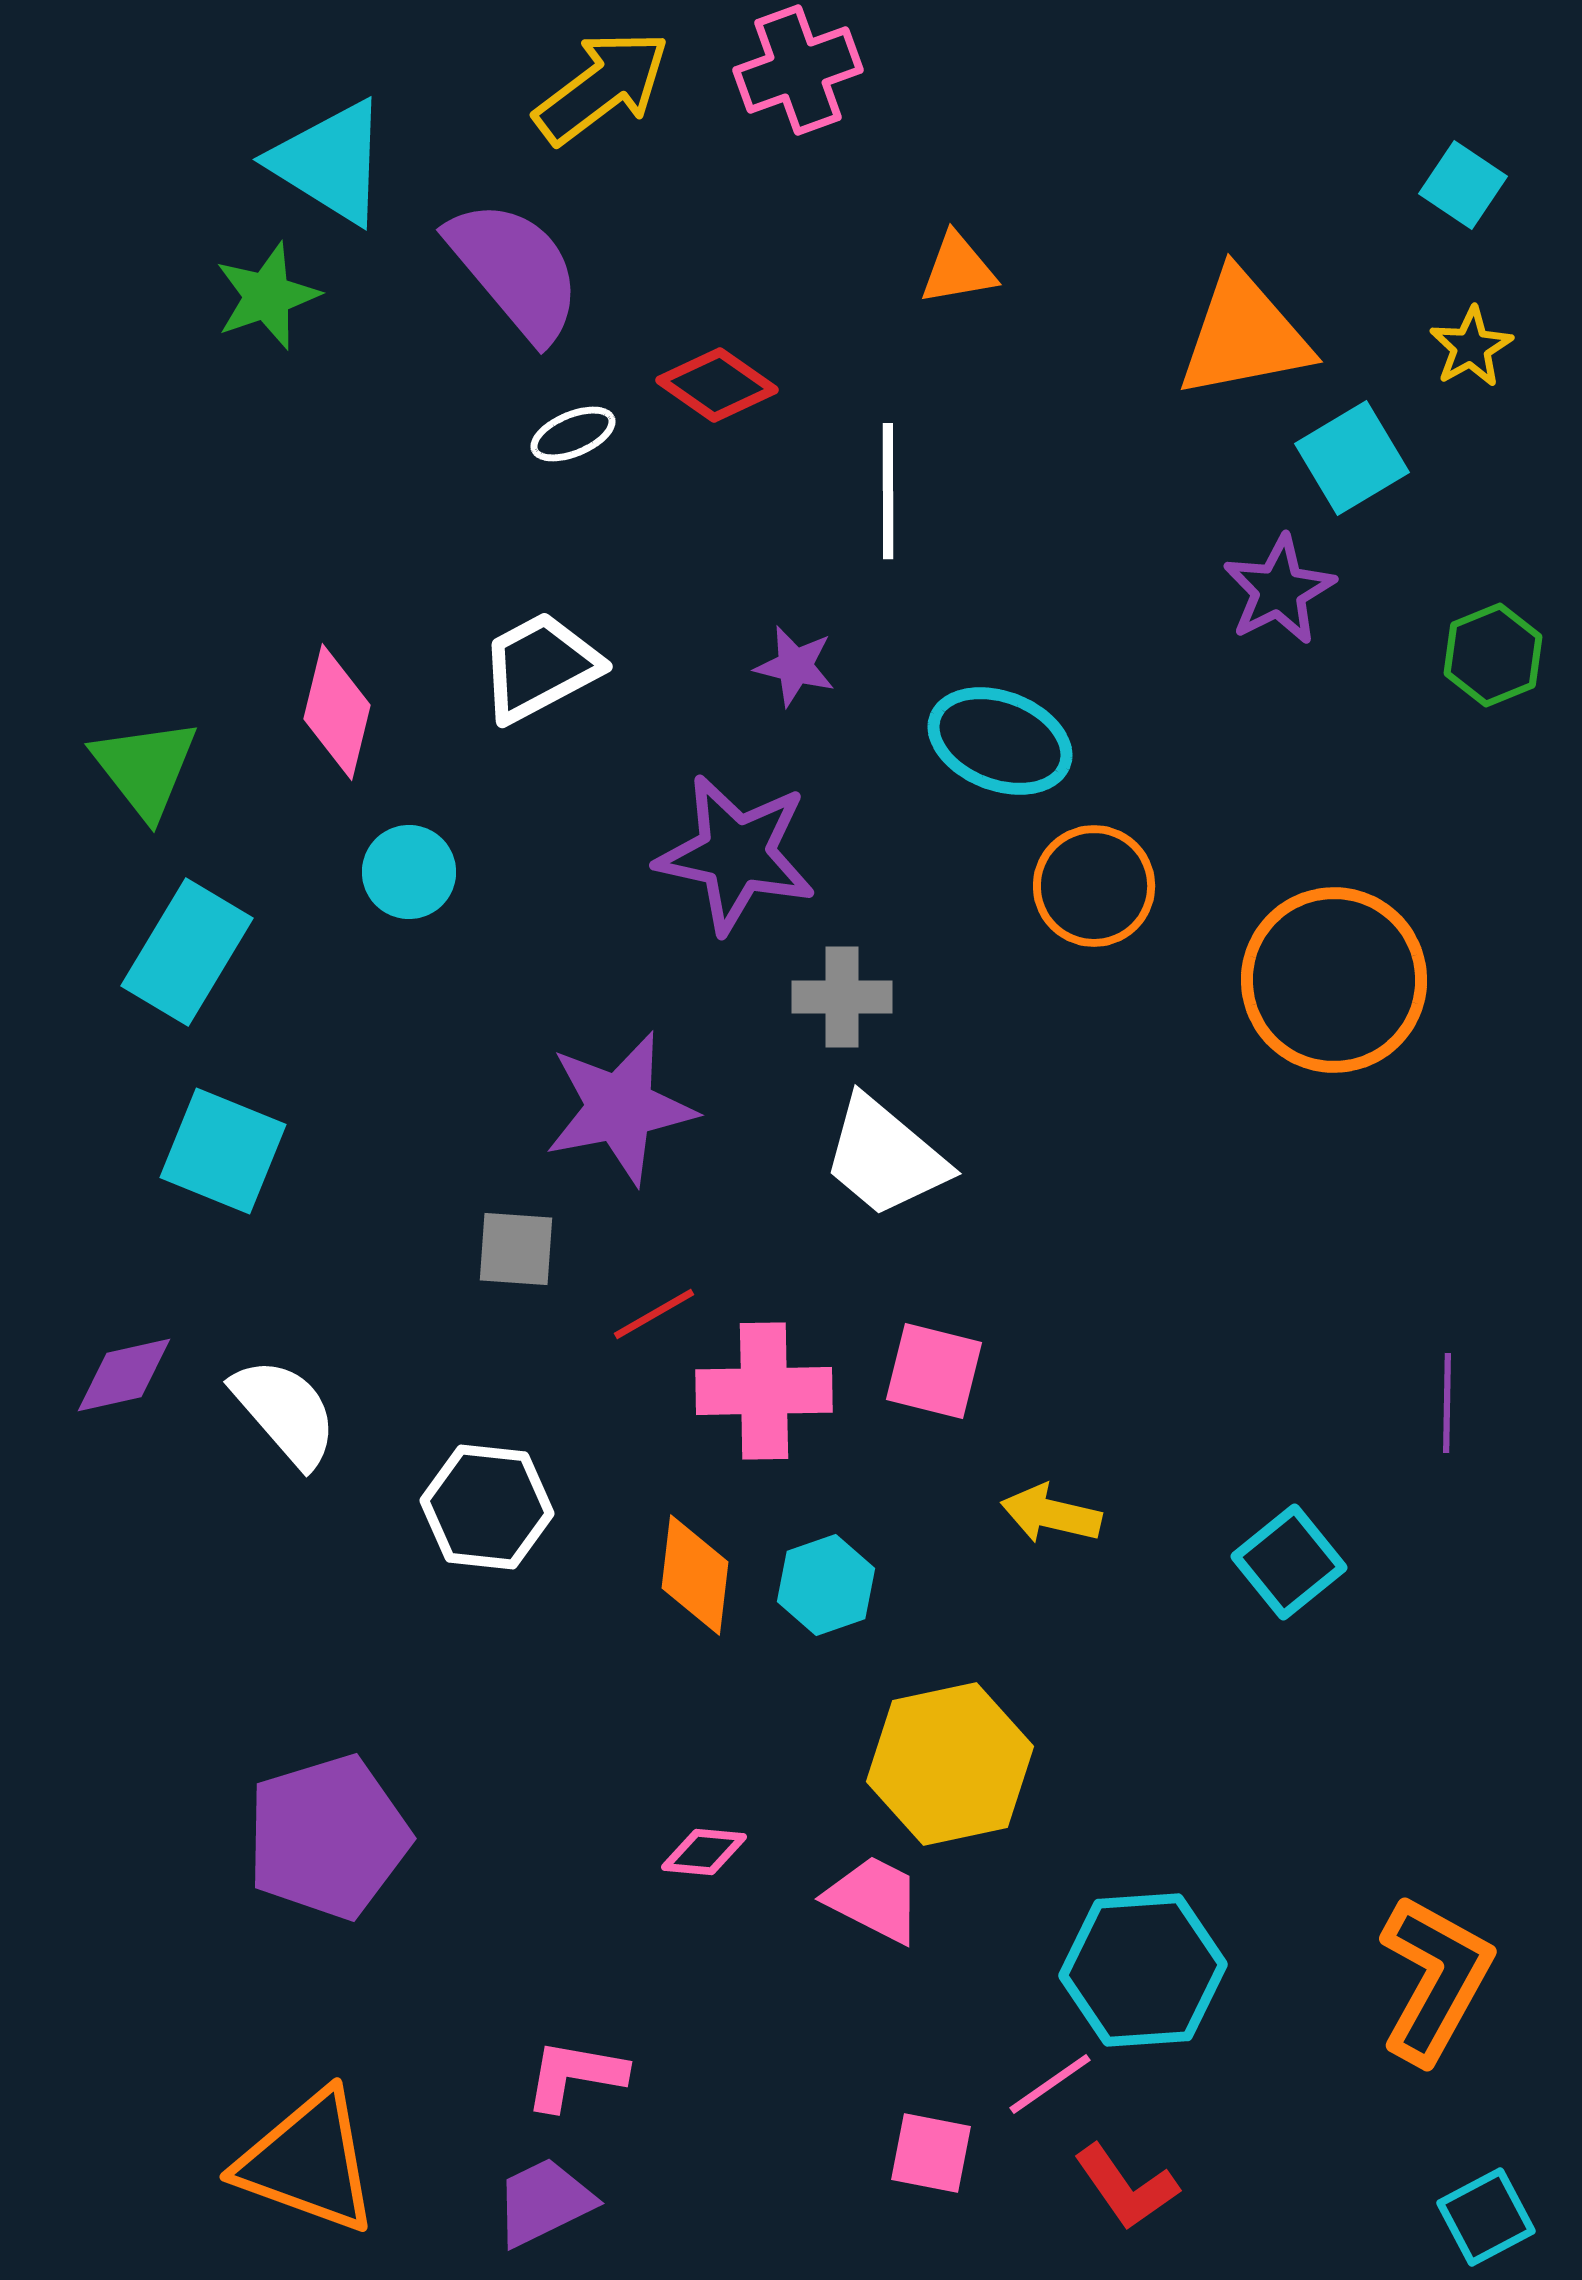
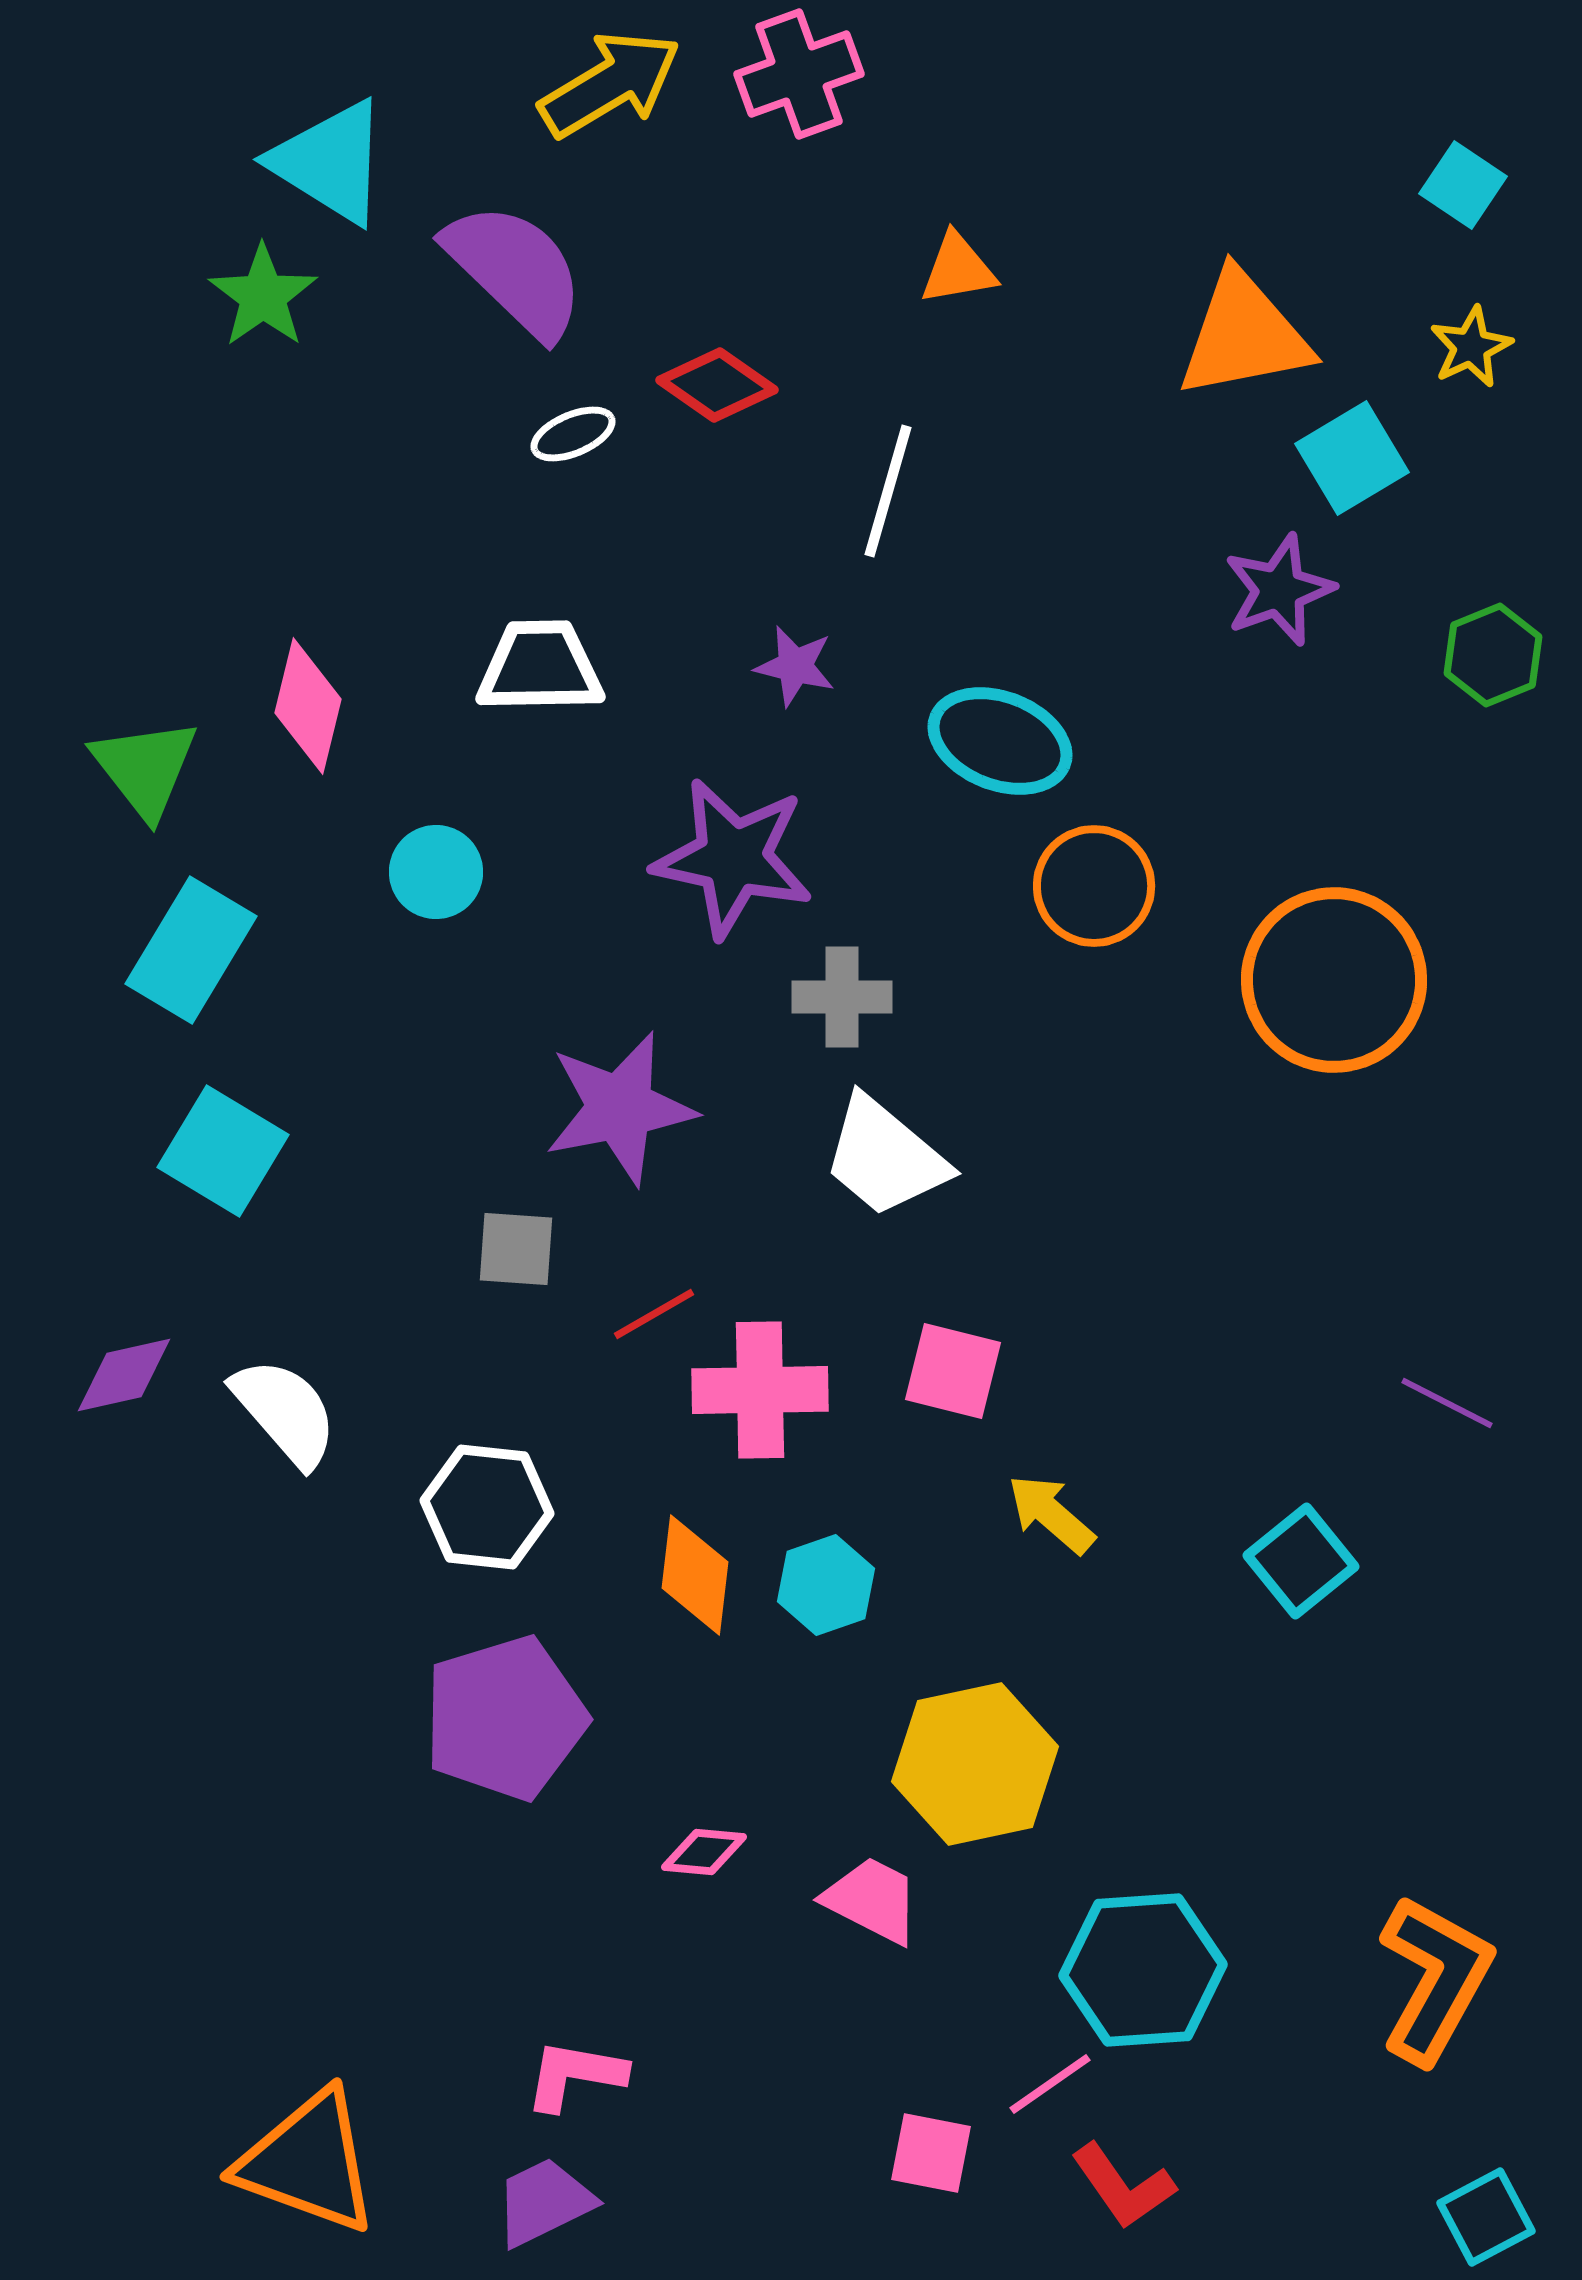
pink cross at (798, 70): moved 1 px right, 4 px down
yellow arrow at (602, 87): moved 8 px right, 3 px up; rotated 6 degrees clockwise
purple semicircle at (515, 270): rotated 6 degrees counterclockwise
green star at (267, 296): moved 4 px left; rotated 16 degrees counterclockwise
yellow star at (1471, 347): rotated 4 degrees clockwise
white line at (888, 491): rotated 16 degrees clockwise
purple star at (1279, 590): rotated 7 degrees clockwise
white trapezoid at (540, 667): rotated 27 degrees clockwise
pink diamond at (337, 712): moved 29 px left, 6 px up
purple star at (736, 854): moved 3 px left, 4 px down
cyan circle at (409, 872): moved 27 px right
cyan rectangle at (187, 952): moved 4 px right, 2 px up
cyan square at (223, 1151): rotated 9 degrees clockwise
pink square at (934, 1371): moved 19 px right
pink cross at (764, 1391): moved 4 px left, 1 px up
purple line at (1447, 1403): rotated 64 degrees counterclockwise
yellow arrow at (1051, 1514): rotated 28 degrees clockwise
cyan square at (1289, 1562): moved 12 px right, 1 px up
yellow hexagon at (950, 1764): moved 25 px right
purple pentagon at (328, 1837): moved 177 px right, 119 px up
pink trapezoid at (874, 1899): moved 2 px left, 1 px down
red L-shape at (1126, 2187): moved 3 px left, 1 px up
